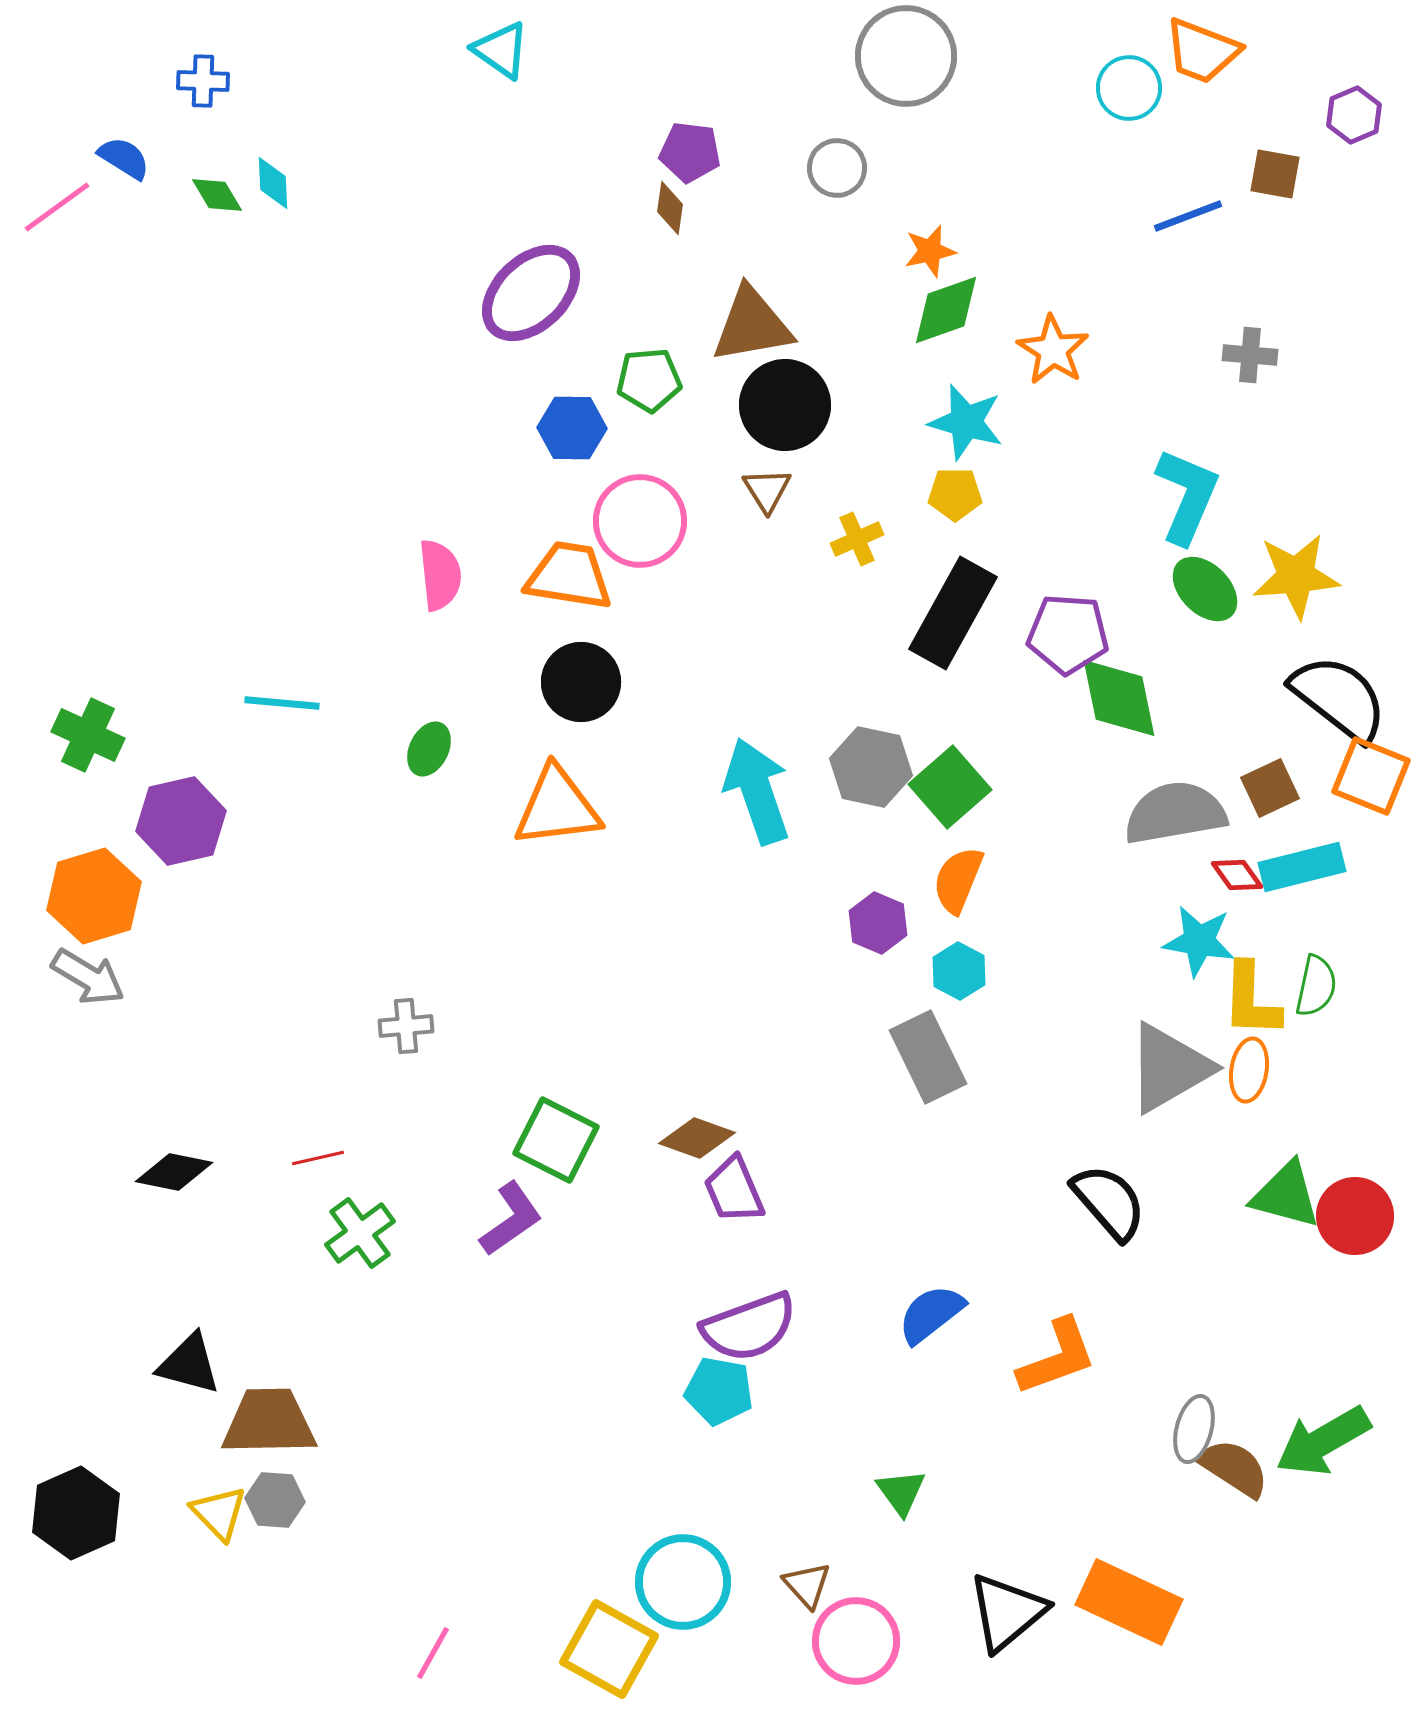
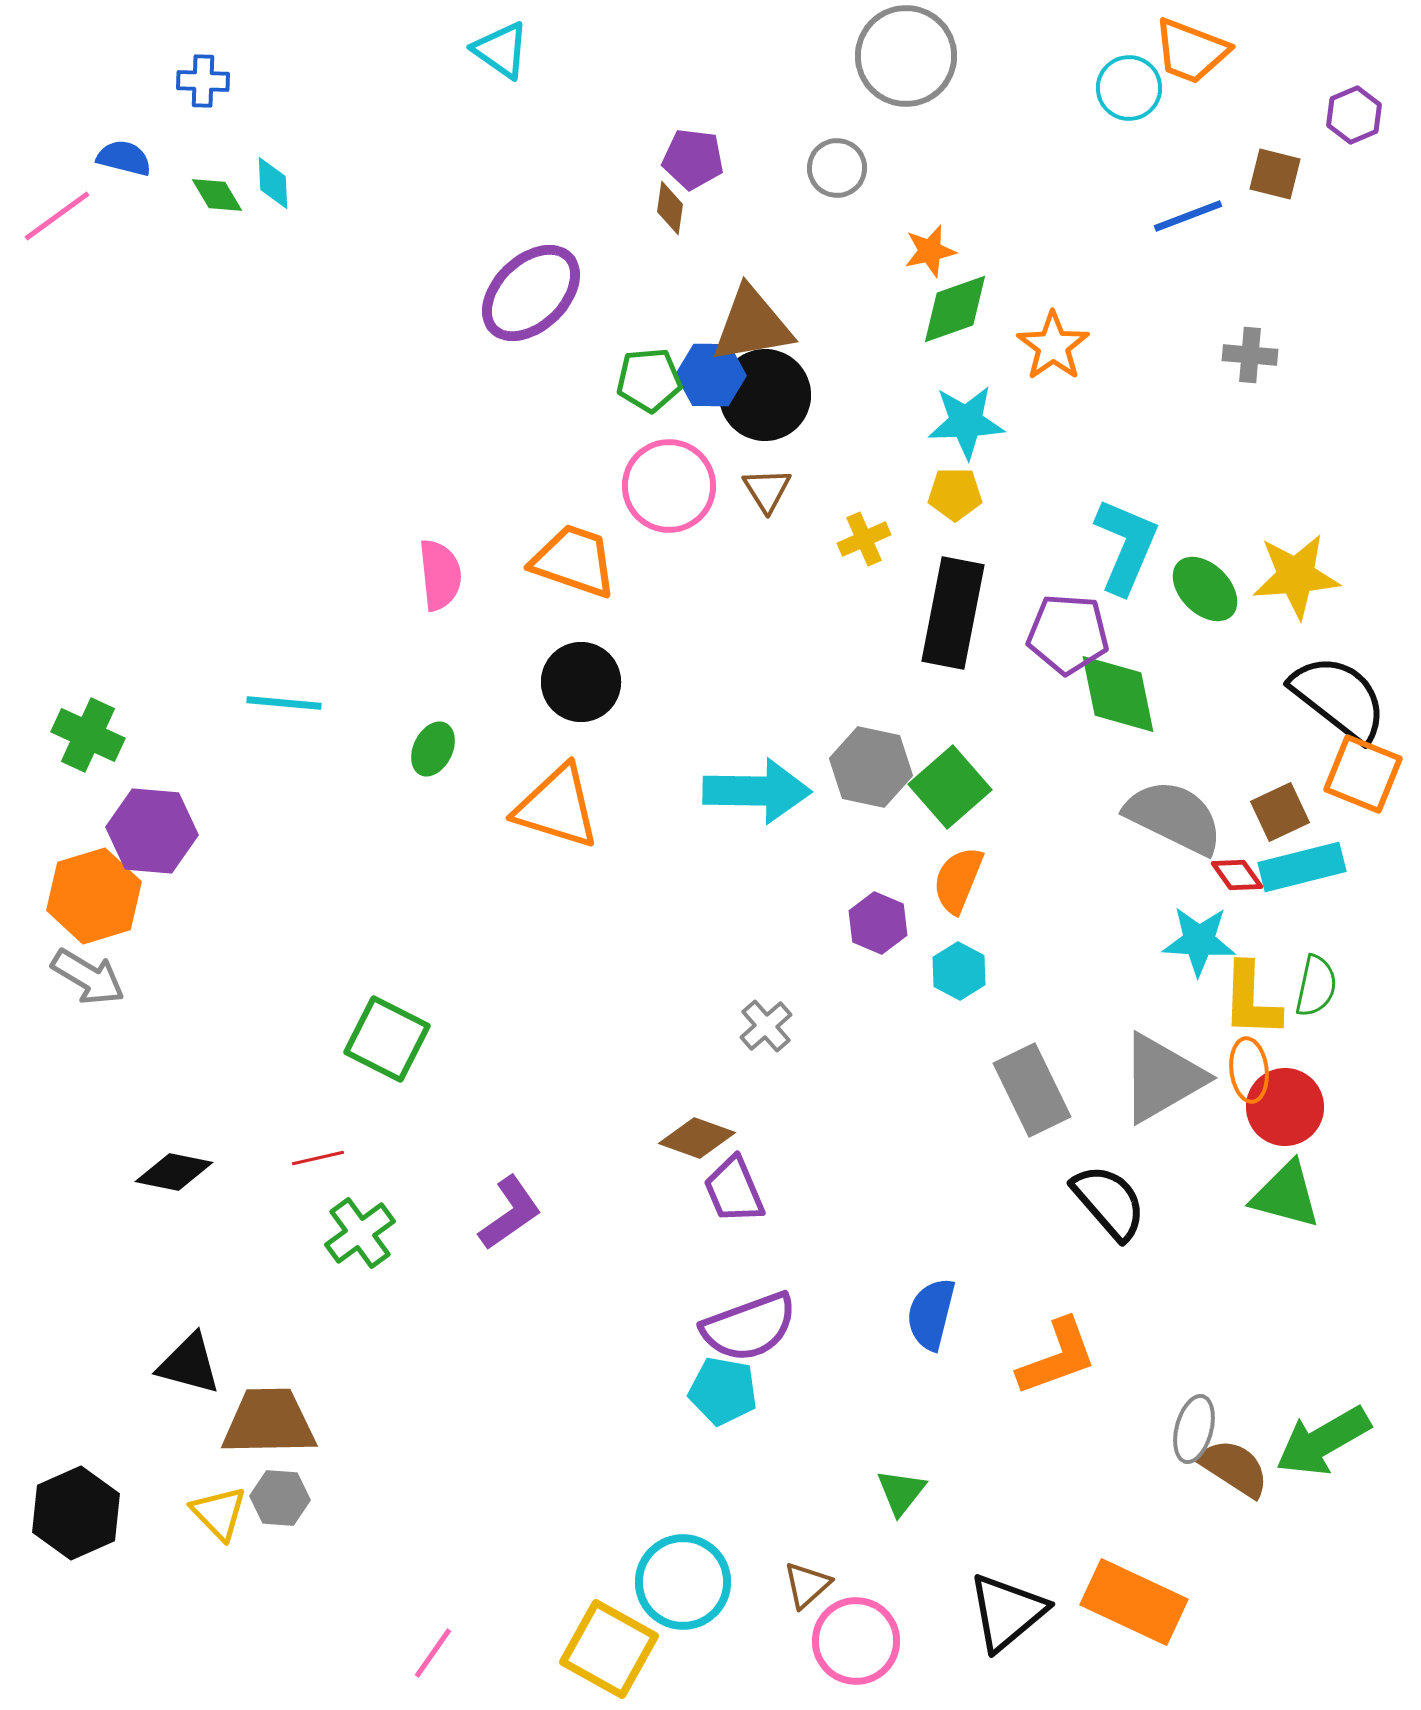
orange trapezoid at (1202, 51): moved 11 px left
purple pentagon at (690, 152): moved 3 px right, 7 px down
blue semicircle at (124, 158): rotated 18 degrees counterclockwise
brown square at (1275, 174): rotated 4 degrees clockwise
pink line at (57, 207): moved 9 px down
green diamond at (946, 310): moved 9 px right, 1 px up
orange star at (1053, 350): moved 4 px up; rotated 4 degrees clockwise
black circle at (785, 405): moved 20 px left, 10 px up
cyan star at (966, 422): rotated 18 degrees counterclockwise
blue hexagon at (572, 428): moved 139 px right, 53 px up
cyan L-shape at (1187, 496): moved 61 px left, 50 px down
pink circle at (640, 521): moved 29 px right, 35 px up
yellow cross at (857, 539): moved 7 px right
orange trapezoid at (569, 576): moved 5 px right, 15 px up; rotated 10 degrees clockwise
black rectangle at (953, 613): rotated 18 degrees counterclockwise
green diamond at (1119, 698): moved 1 px left, 4 px up
cyan line at (282, 703): moved 2 px right
green ellipse at (429, 749): moved 4 px right
orange square at (1371, 776): moved 8 px left, 2 px up
brown square at (1270, 788): moved 10 px right, 24 px down
cyan arrow at (757, 791): rotated 110 degrees clockwise
orange triangle at (557, 807): rotated 24 degrees clockwise
gray semicircle at (1175, 813): moved 1 px left, 4 px down; rotated 36 degrees clockwise
purple hexagon at (181, 821): moved 29 px left, 10 px down; rotated 18 degrees clockwise
cyan star at (1199, 941): rotated 6 degrees counterclockwise
gray cross at (406, 1026): moved 360 px right; rotated 36 degrees counterclockwise
gray rectangle at (928, 1057): moved 104 px right, 33 px down
gray triangle at (1169, 1068): moved 7 px left, 10 px down
orange ellipse at (1249, 1070): rotated 16 degrees counterclockwise
green square at (556, 1140): moved 169 px left, 101 px up
red circle at (1355, 1216): moved 70 px left, 109 px up
purple L-shape at (511, 1219): moved 1 px left, 6 px up
blue semicircle at (931, 1314): rotated 38 degrees counterclockwise
cyan pentagon at (719, 1391): moved 4 px right
green triangle at (901, 1492): rotated 14 degrees clockwise
gray hexagon at (275, 1500): moved 5 px right, 2 px up
brown triangle at (807, 1585): rotated 30 degrees clockwise
orange rectangle at (1129, 1602): moved 5 px right
pink line at (433, 1653): rotated 6 degrees clockwise
